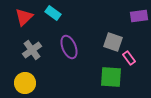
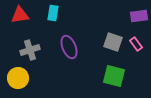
cyan rectangle: rotated 63 degrees clockwise
red triangle: moved 4 px left, 2 px up; rotated 36 degrees clockwise
gray cross: moved 2 px left; rotated 18 degrees clockwise
pink rectangle: moved 7 px right, 14 px up
green square: moved 3 px right, 1 px up; rotated 10 degrees clockwise
yellow circle: moved 7 px left, 5 px up
